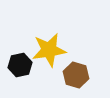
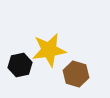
brown hexagon: moved 1 px up
